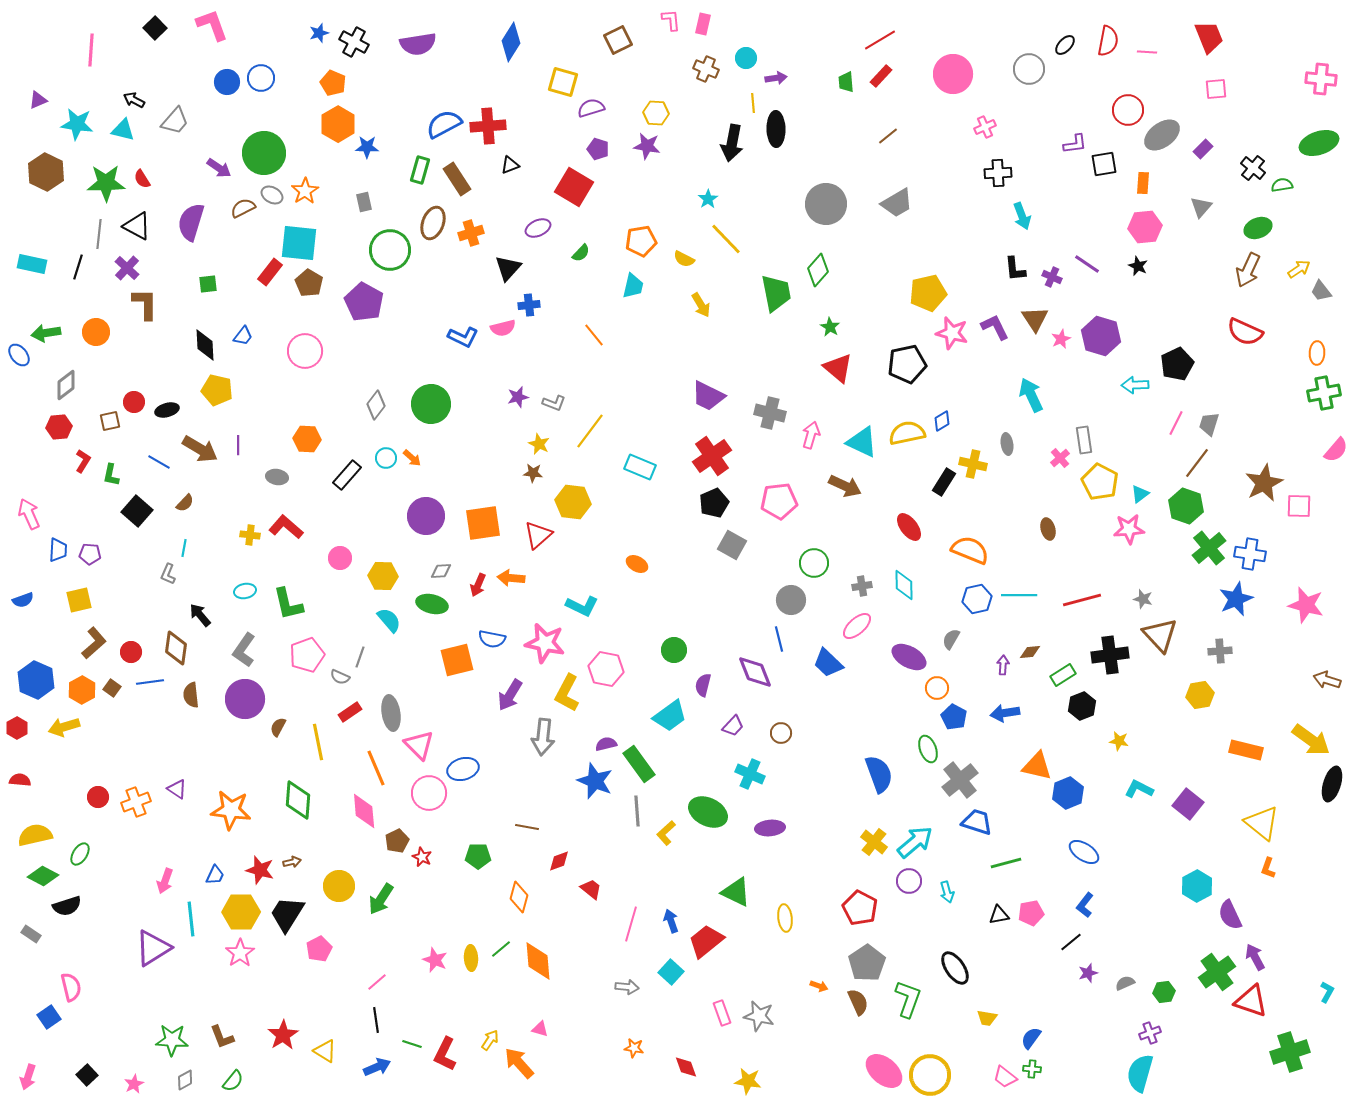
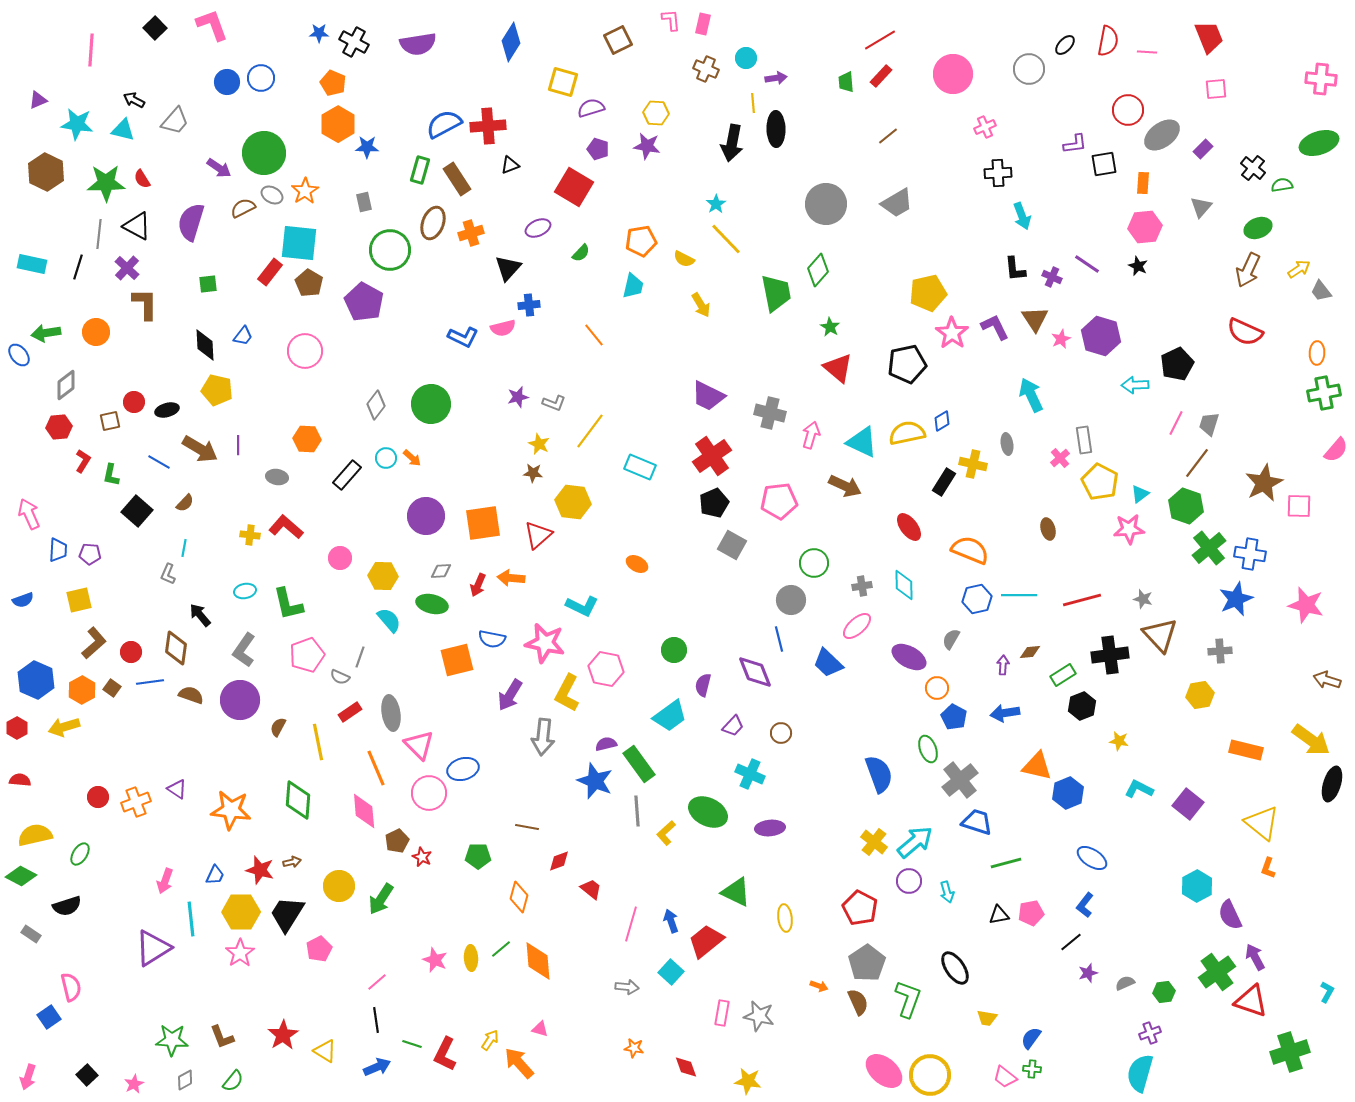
blue star at (319, 33): rotated 18 degrees clockwise
cyan star at (708, 199): moved 8 px right, 5 px down
pink star at (952, 333): rotated 20 degrees clockwise
brown semicircle at (191, 695): rotated 115 degrees clockwise
purple circle at (245, 699): moved 5 px left, 1 px down
blue ellipse at (1084, 852): moved 8 px right, 6 px down
green diamond at (43, 876): moved 22 px left
pink rectangle at (722, 1013): rotated 30 degrees clockwise
